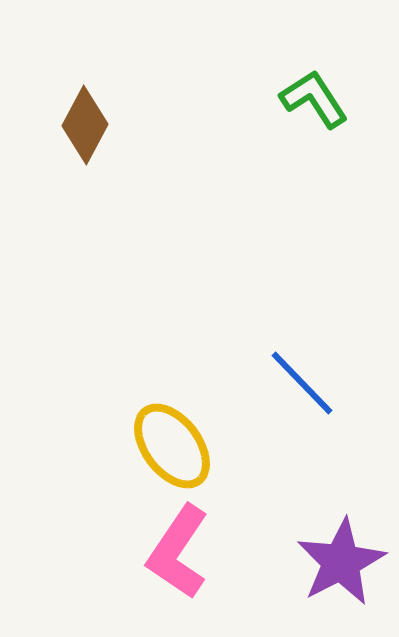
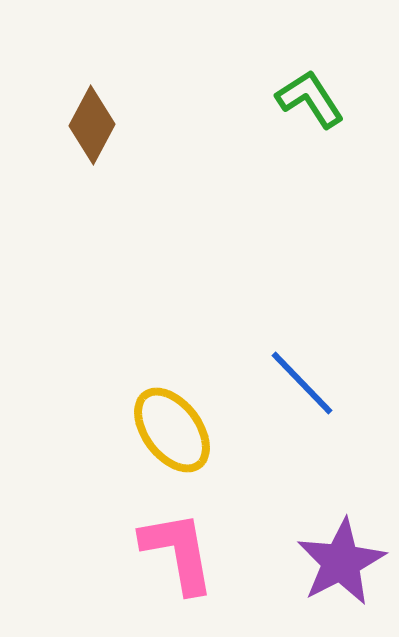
green L-shape: moved 4 px left
brown diamond: moved 7 px right
yellow ellipse: moved 16 px up
pink L-shape: rotated 136 degrees clockwise
